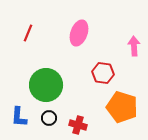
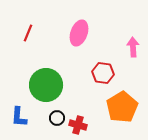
pink arrow: moved 1 px left, 1 px down
orange pentagon: rotated 24 degrees clockwise
black circle: moved 8 px right
